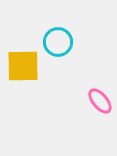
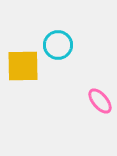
cyan circle: moved 3 px down
